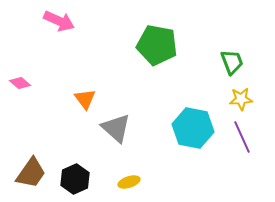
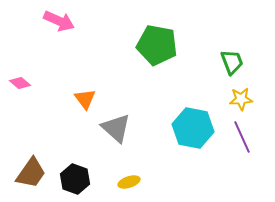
black hexagon: rotated 16 degrees counterclockwise
